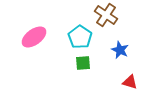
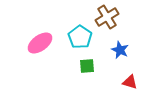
brown cross: moved 1 px right, 2 px down; rotated 25 degrees clockwise
pink ellipse: moved 6 px right, 6 px down
green square: moved 4 px right, 3 px down
